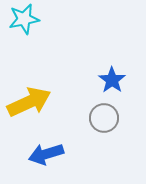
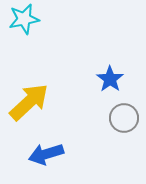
blue star: moved 2 px left, 1 px up
yellow arrow: rotated 18 degrees counterclockwise
gray circle: moved 20 px right
